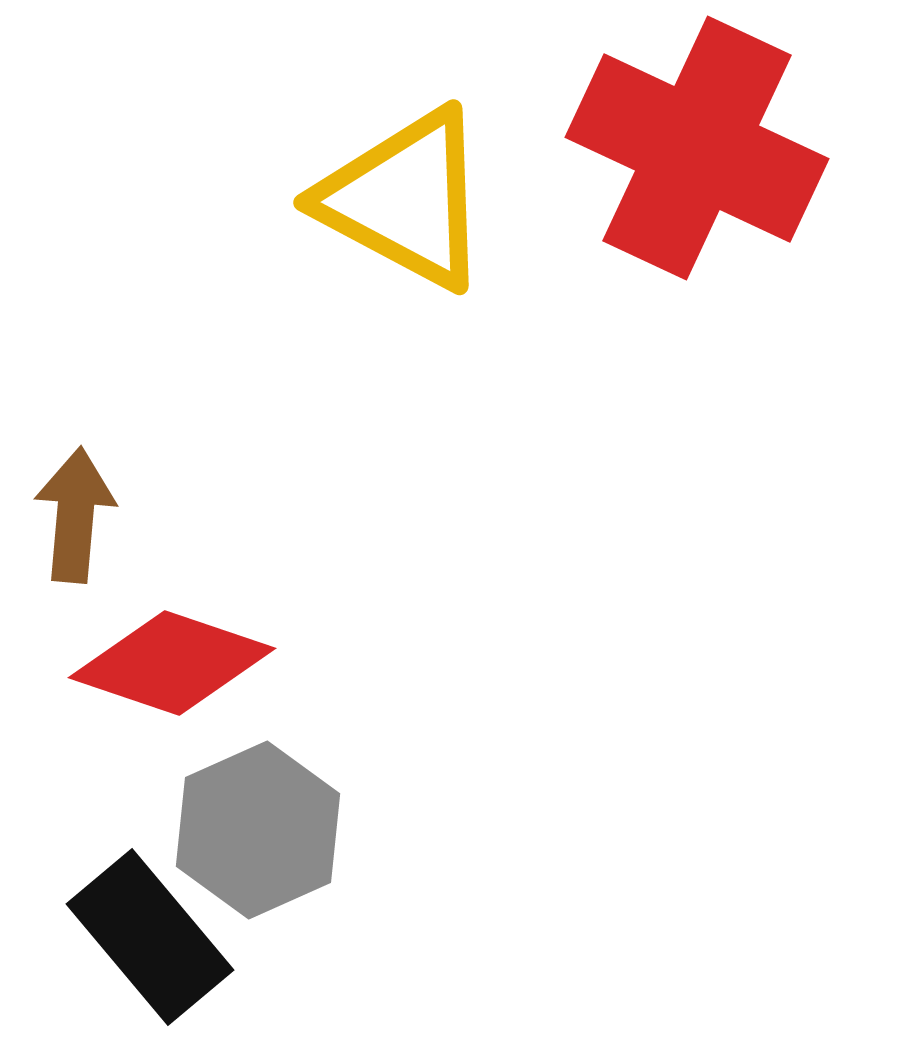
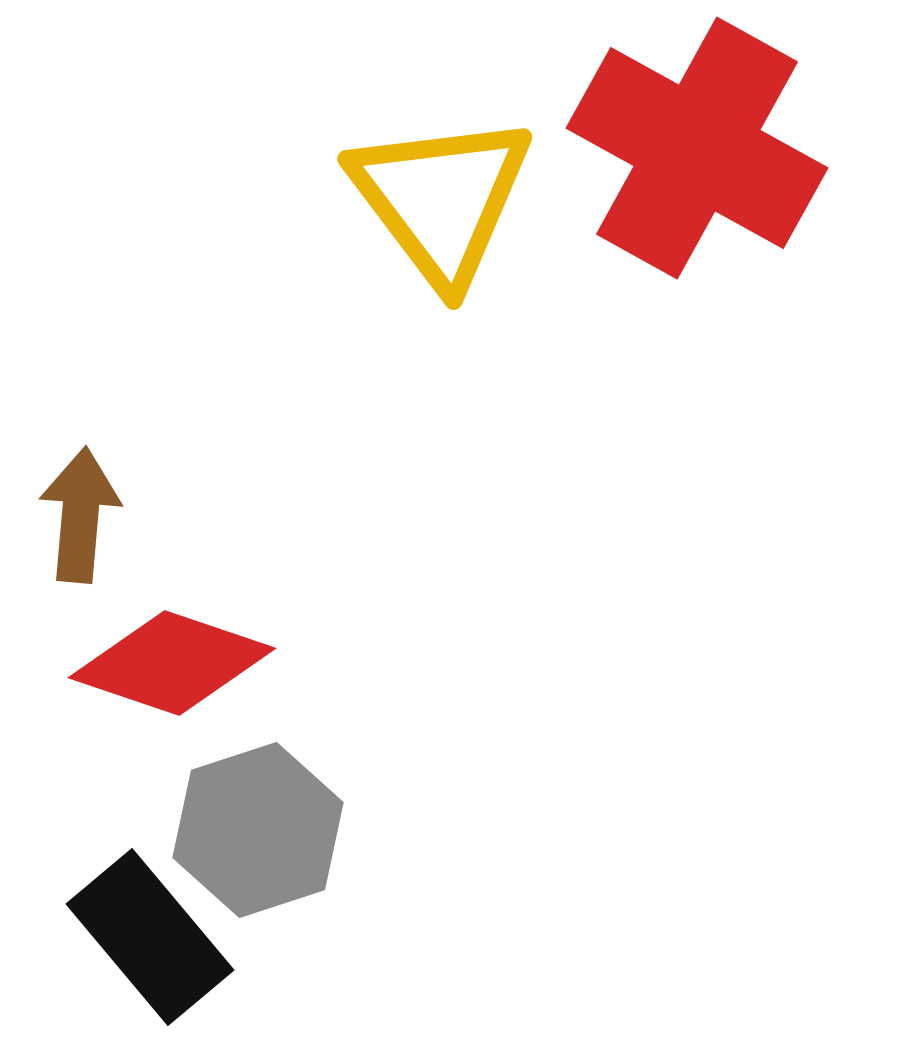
red cross: rotated 4 degrees clockwise
yellow triangle: moved 36 px right; rotated 25 degrees clockwise
brown arrow: moved 5 px right
gray hexagon: rotated 6 degrees clockwise
